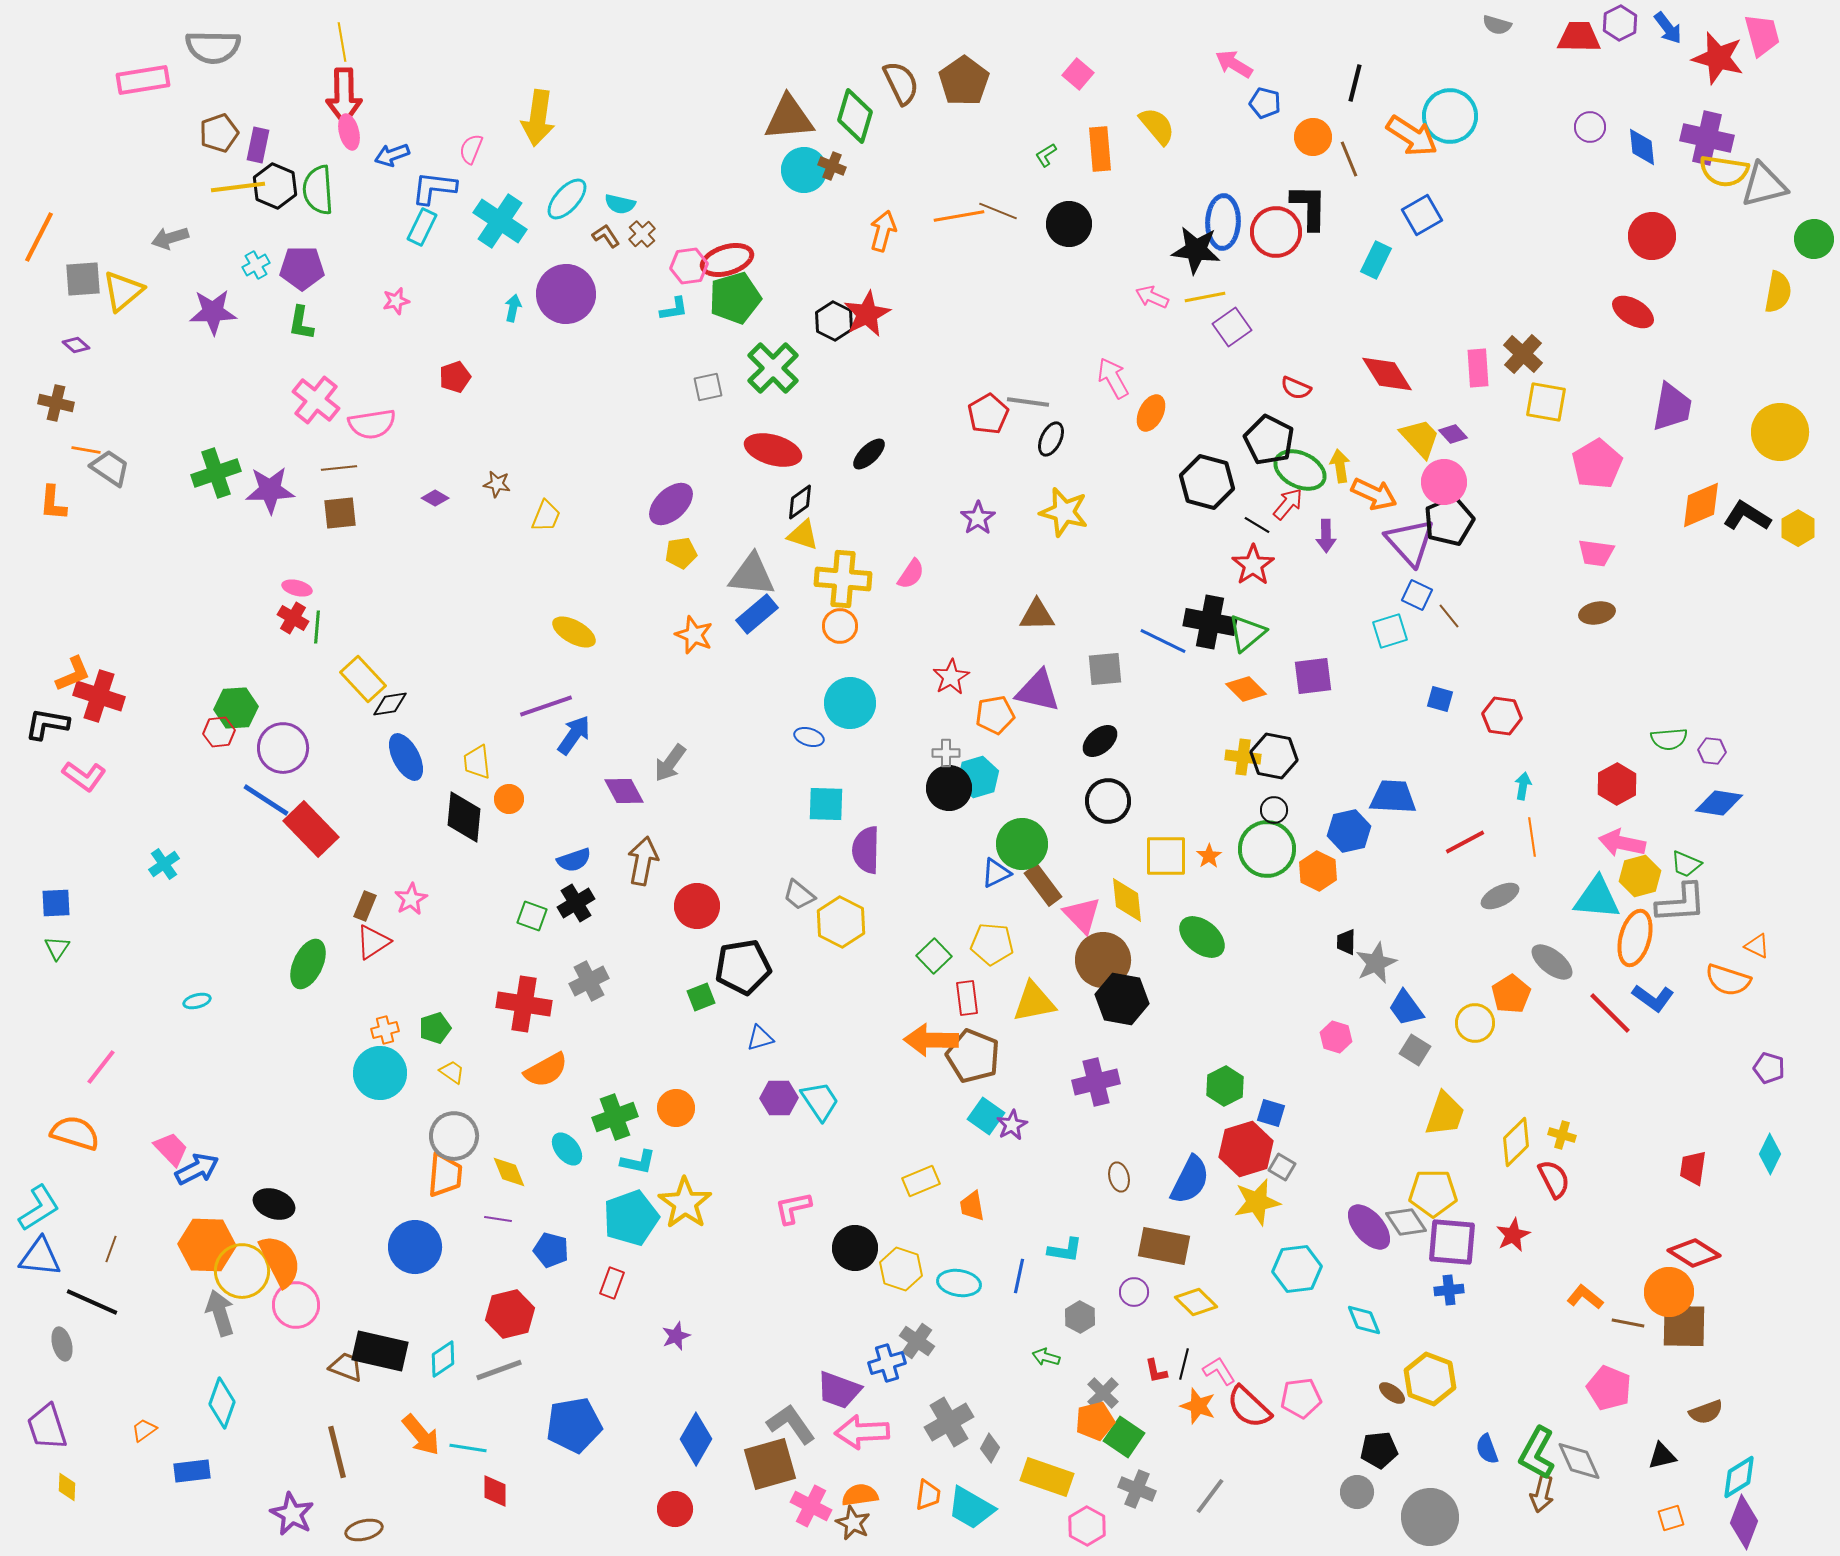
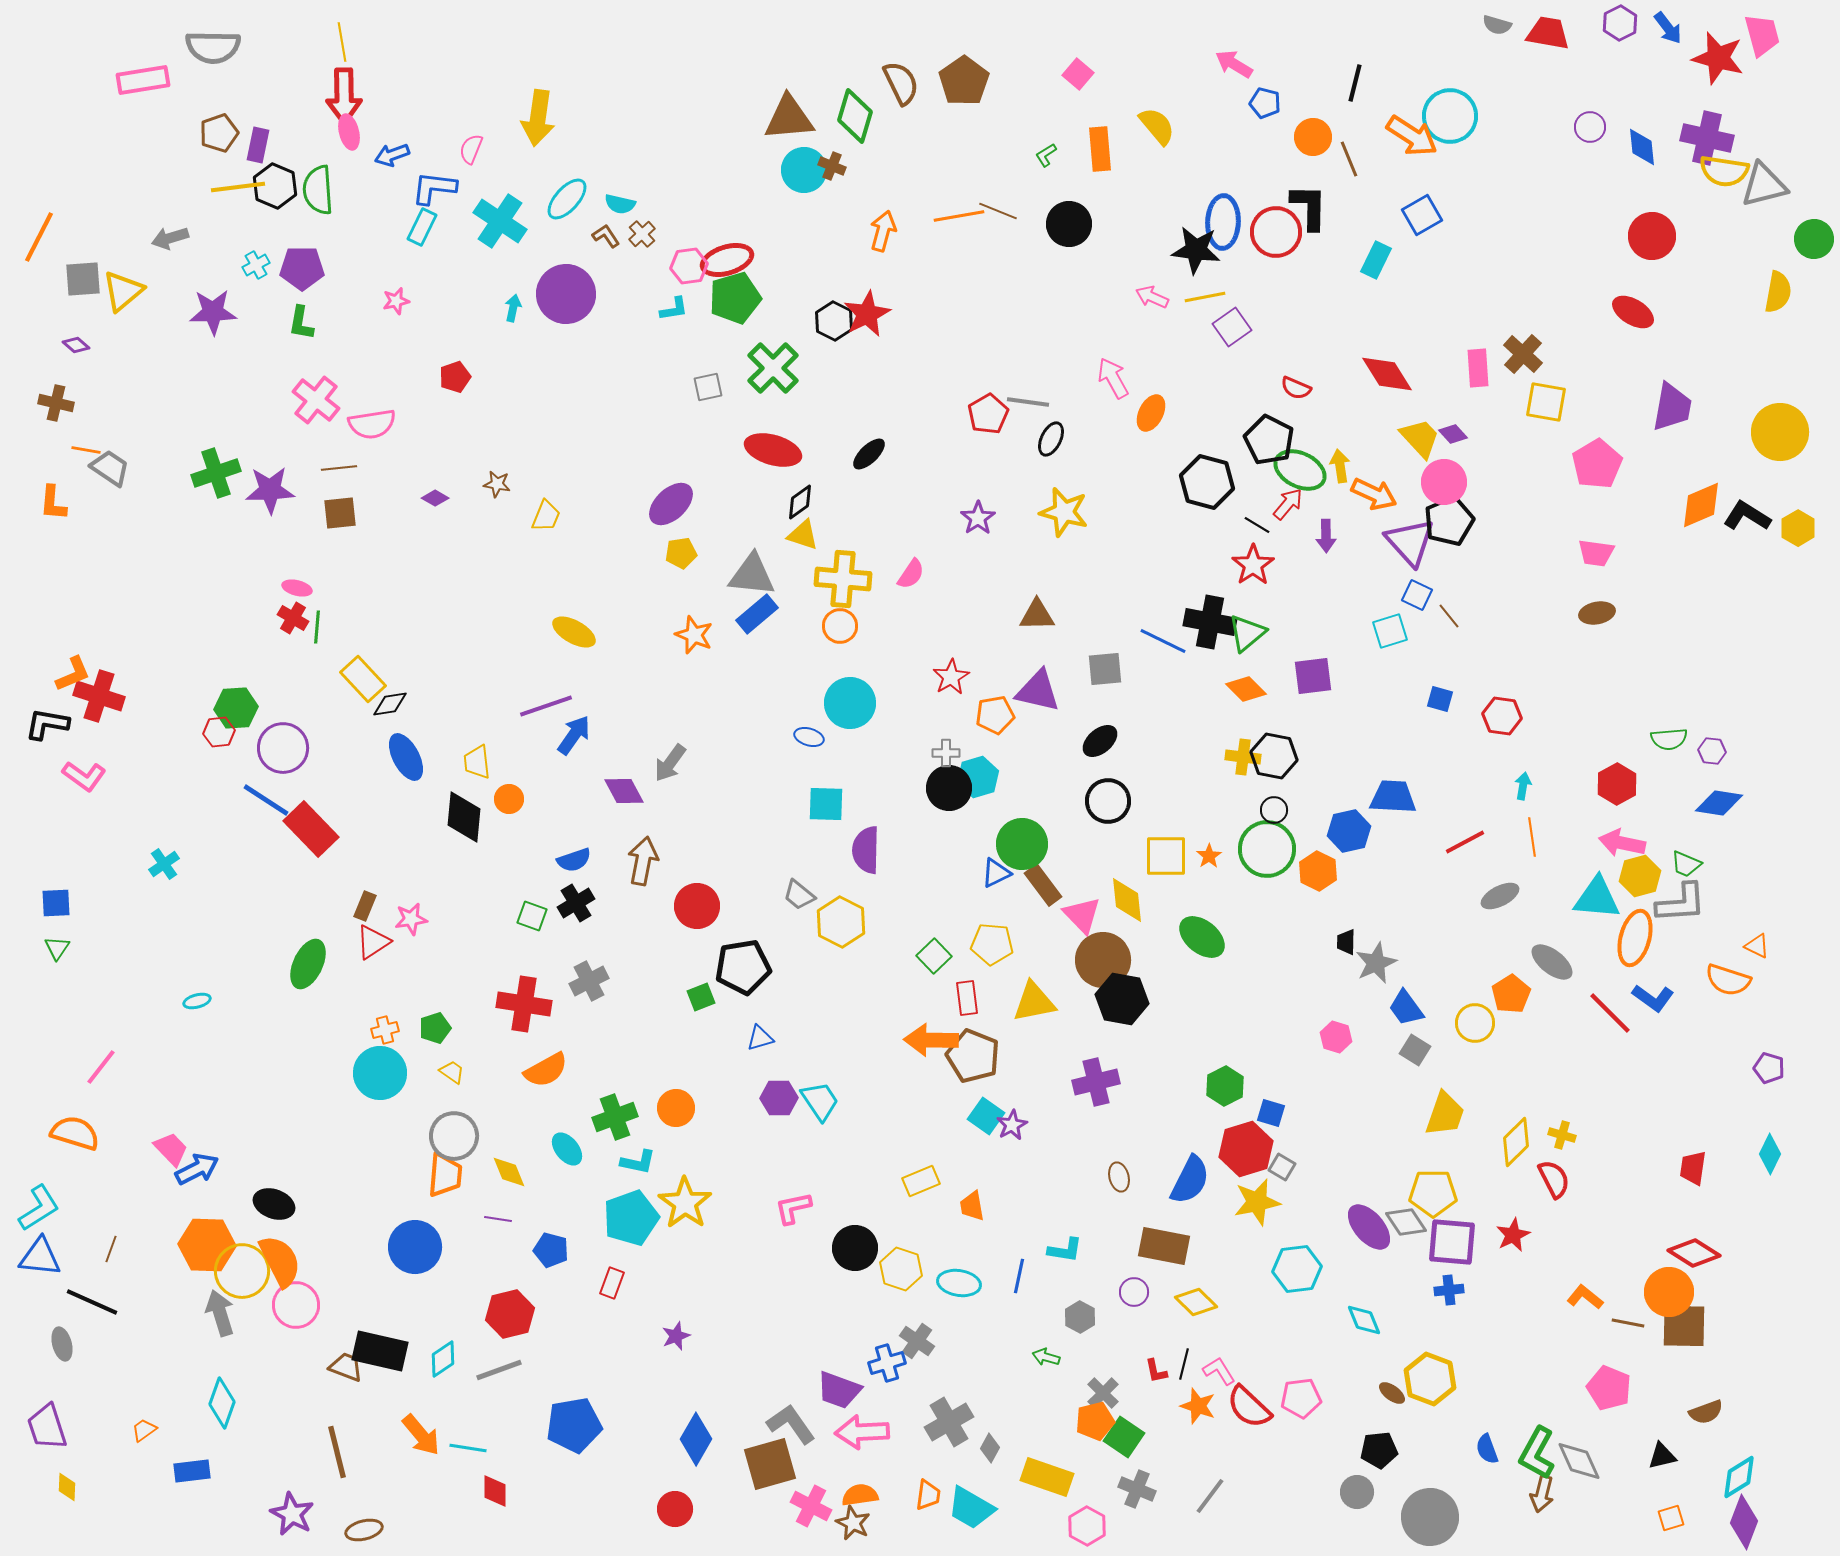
red trapezoid at (1579, 37): moved 31 px left, 4 px up; rotated 9 degrees clockwise
pink star at (411, 899): moved 20 px down; rotated 20 degrees clockwise
